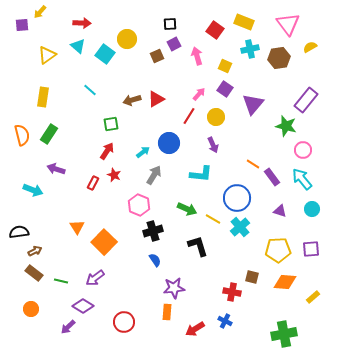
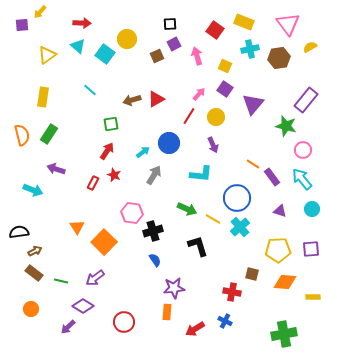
pink hexagon at (139, 205): moved 7 px left, 8 px down; rotated 15 degrees counterclockwise
brown square at (252, 277): moved 3 px up
yellow rectangle at (313, 297): rotated 40 degrees clockwise
